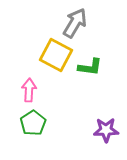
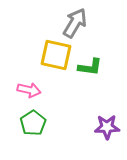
yellow square: rotated 16 degrees counterclockwise
pink arrow: rotated 100 degrees clockwise
purple star: moved 1 px right, 3 px up
